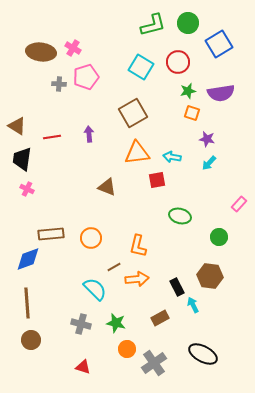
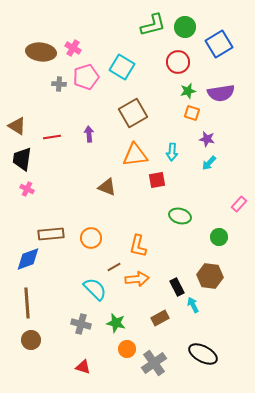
green circle at (188, 23): moved 3 px left, 4 px down
cyan square at (141, 67): moved 19 px left
orange triangle at (137, 153): moved 2 px left, 2 px down
cyan arrow at (172, 157): moved 5 px up; rotated 96 degrees counterclockwise
